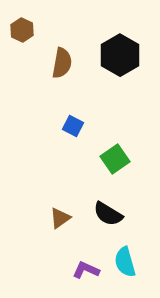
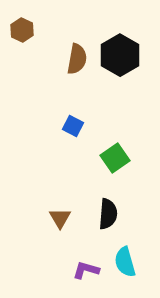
brown semicircle: moved 15 px right, 4 px up
green square: moved 1 px up
black semicircle: rotated 116 degrees counterclockwise
brown triangle: rotated 25 degrees counterclockwise
purple L-shape: rotated 8 degrees counterclockwise
